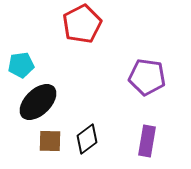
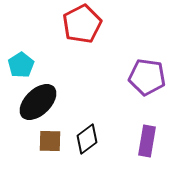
cyan pentagon: rotated 25 degrees counterclockwise
